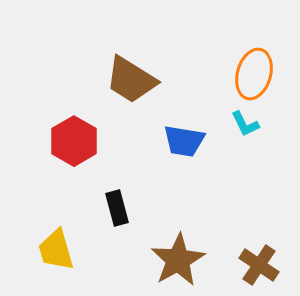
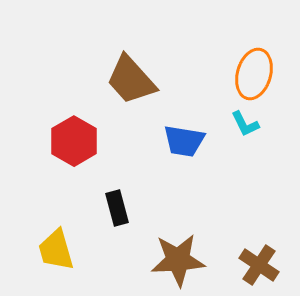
brown trapezoid: rotated 16 degrees clockwise
brown star: rotated 26 degrees clockwise
